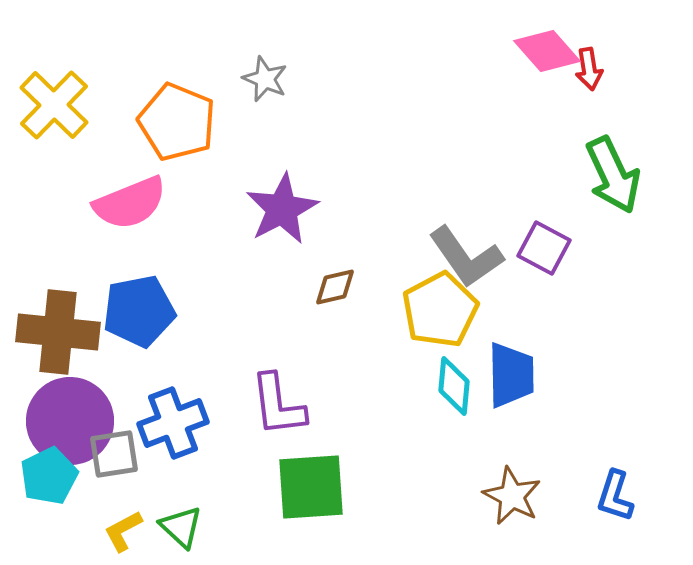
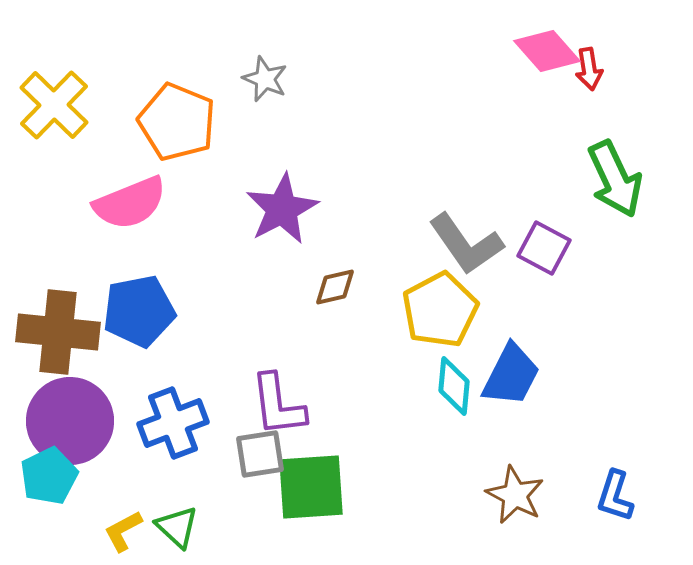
green arrow: moved 2 px right, 4 px down
gray L-shape: moved 13 px up
blue trapezoid: rotated 28 degrees clockwise
gray square: moved 146 px right
brown star: moved 3 px right, 1 px up
green triangle: moved 4 px left
